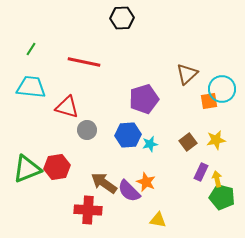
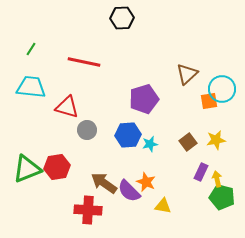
yellow triangle: moved 5 px right, 14 px up
